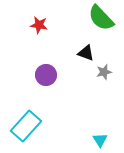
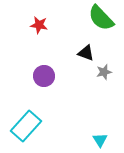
purple circle: moved 2 px left, 1 px down
